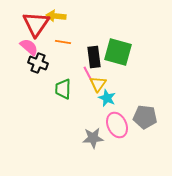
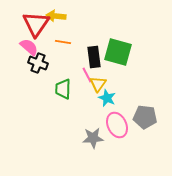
pink line: moved 1 px left, 1 px down
